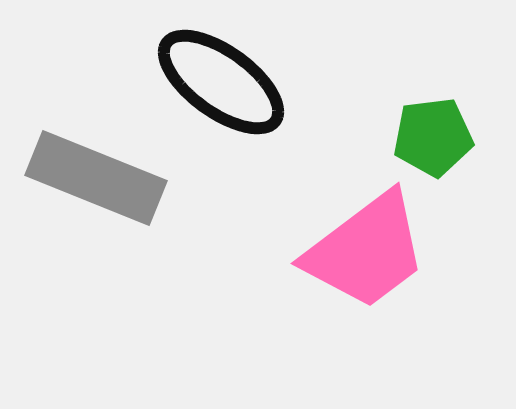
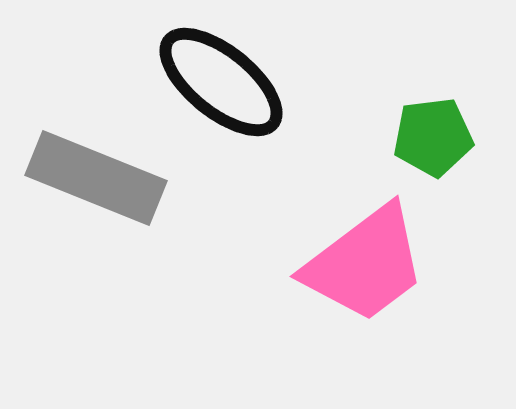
black ellipse: rotated 3 degrees clockwise
pink trapezoid: moved 1 px left, 13 px down
